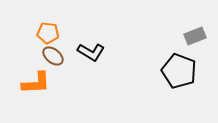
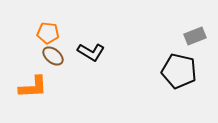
black pentagon: rotated 8 degrees counterclockwise
orange L-shape: moved 3 px left, 4 px down
